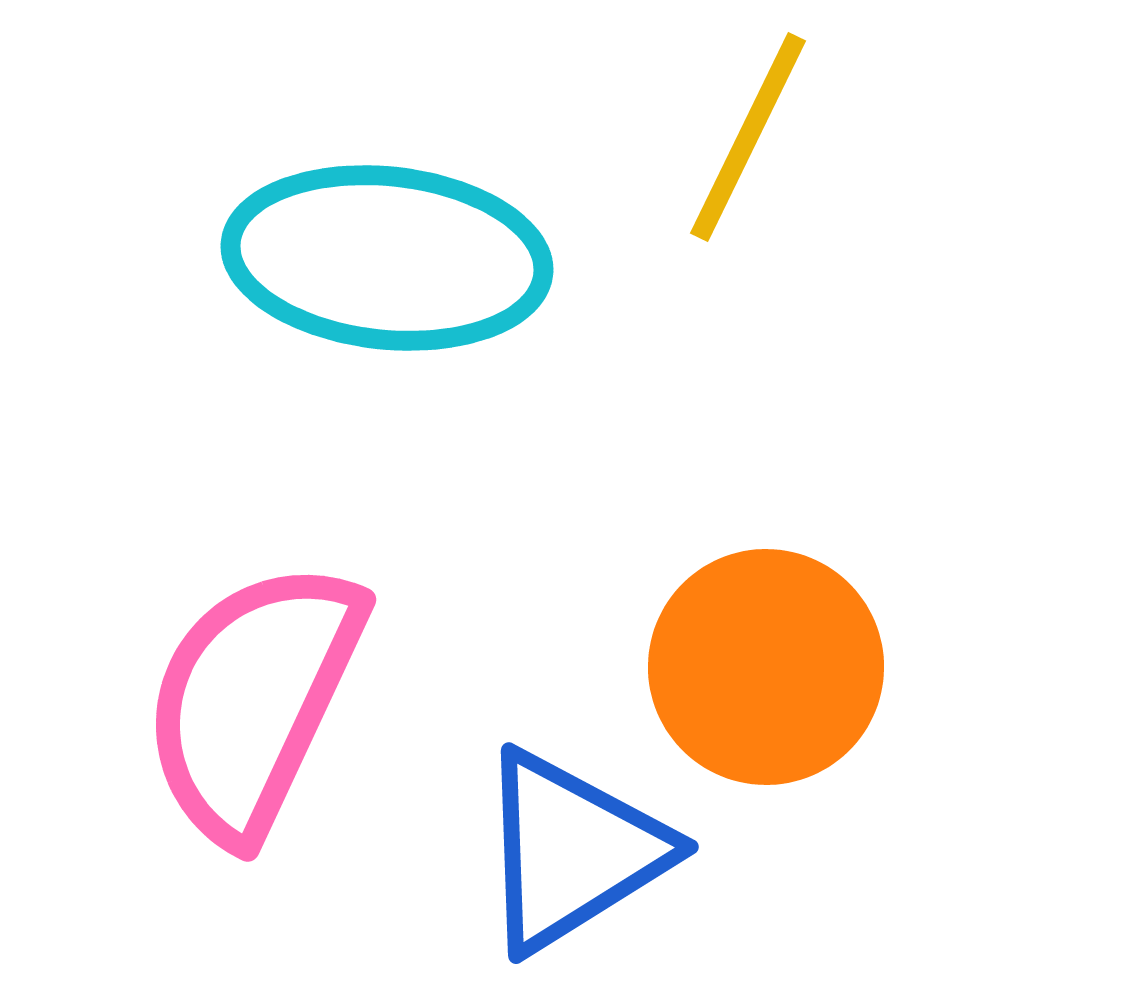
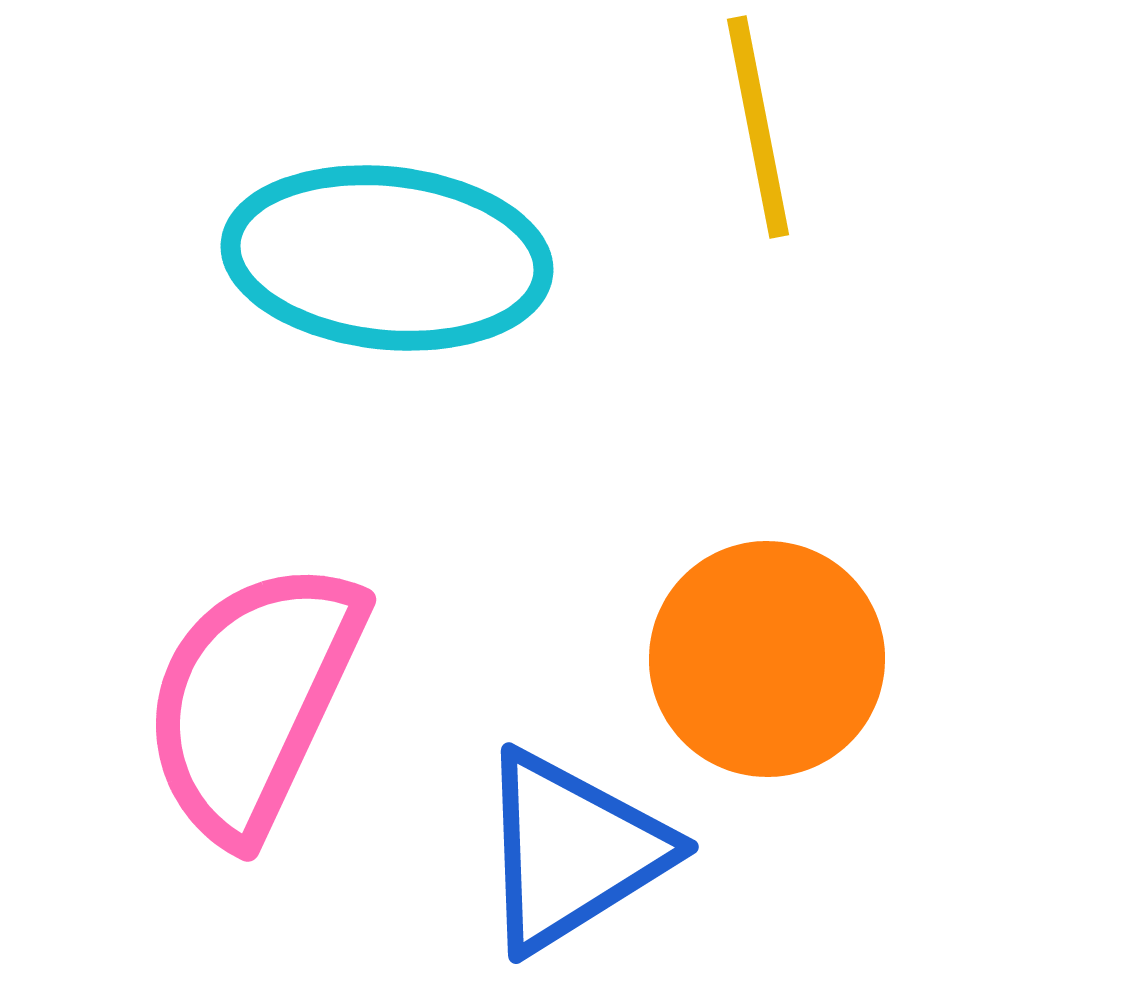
yellow line: moved 10 px right, 10 px up; rotated 37 degrees counterclockwise
orange circle: moved 1 px right, 8 px up
